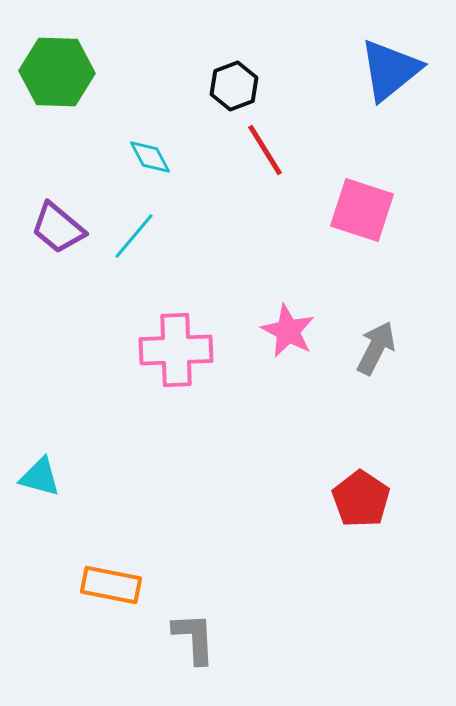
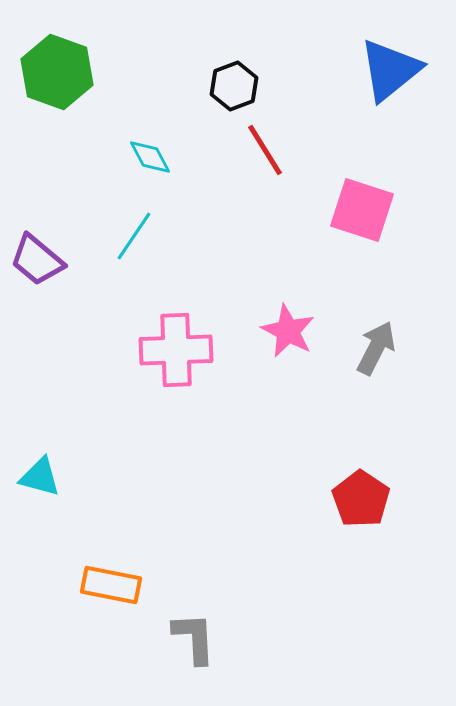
green hexagon: rotated 18 degrees clockwise
purple trapezoid: moved 21 px left, 32 px down
cyan line: rotated 6 degrees counterclockwise
